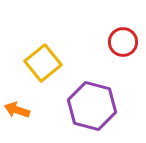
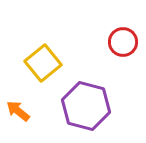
purple hexagon: moved 6 px left
orange arrow: moved 1 px right, 1 px down; rotated 20 degrees clockwise
